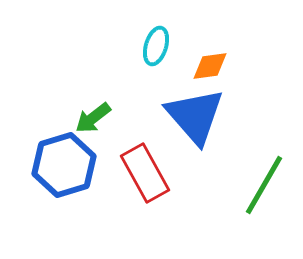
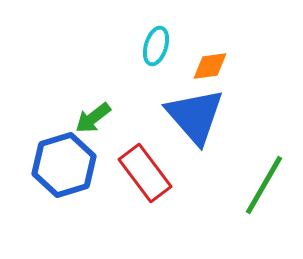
red rectangle: rotated 8 degrees counterclockwise
